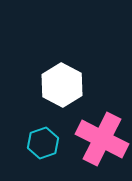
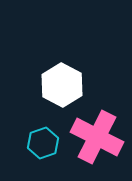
pink cross: moved 5 px left, 2 px up
